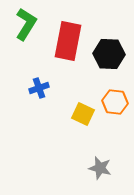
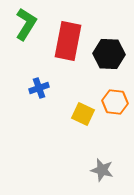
gray star: moved 2 px right, 2 px down
